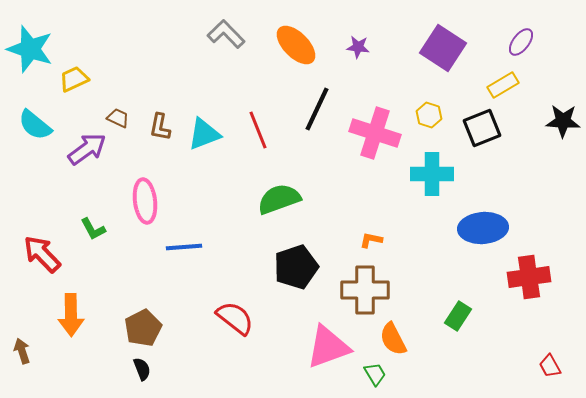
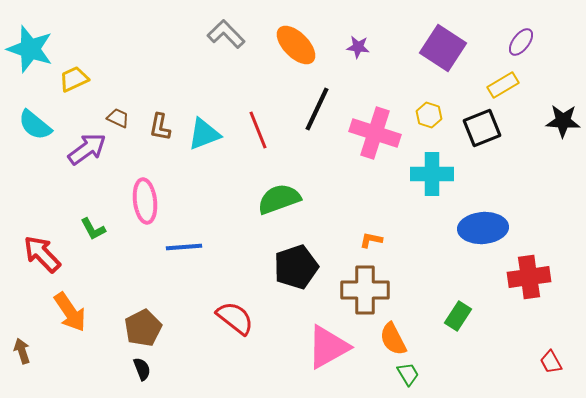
orange arrow: moved 1 px left, 3 px up; rotated 33 degrees counterclockwise
pink triangle: rotated 9 degrees counterclockwise
red trapezoid: moved 1 px right, 4 px up
green trapezoid: moved 33 px right
